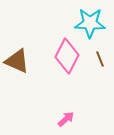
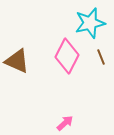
cyan star: rotated 16 degrees counterclockwise
brown line: moved 1 px right, 2 px up
pink arrow: moved 1 px left, 4 px down
